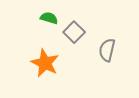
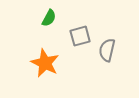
green semicircle: rotated 102 degrees clockwise
gray square: moved 6 px right, 4 px down; rotated 30 degrees clockwise
